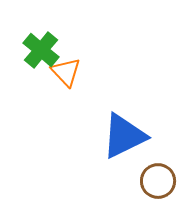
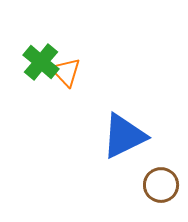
green cross: moved 12 px down
brown circle: moved 3 px right, 4 px down
